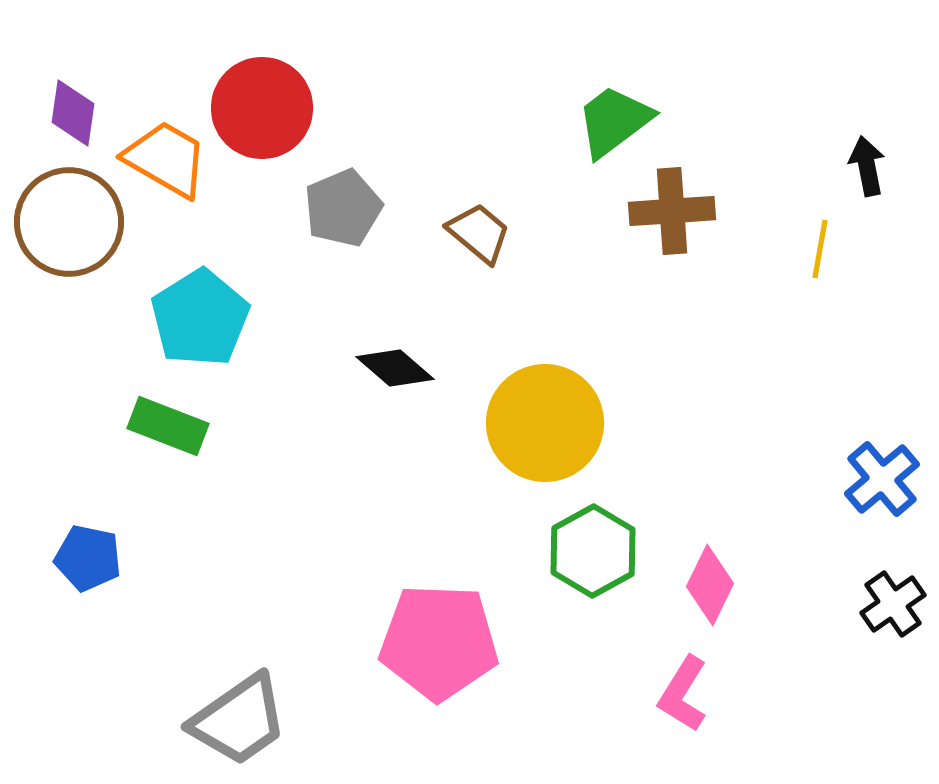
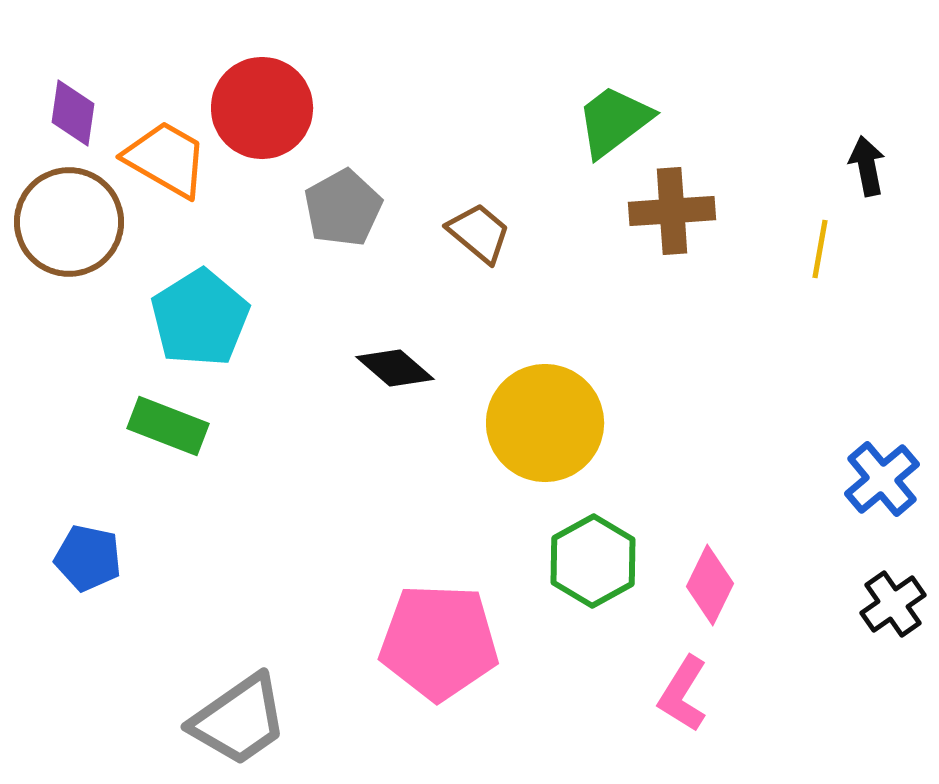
gray pentagon: rotated 6 degrees counterclockwise
green hexagon: moved 10 px down
